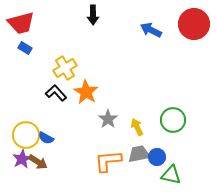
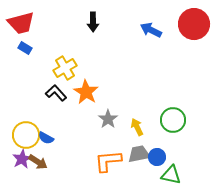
black arrow: moved 7 px down
